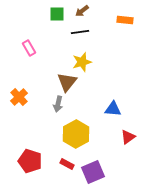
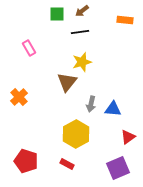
gray arrow: moved 33 px right
red pentagon: moved 4 px left
purple square: moved 25 px right, 4 px up
